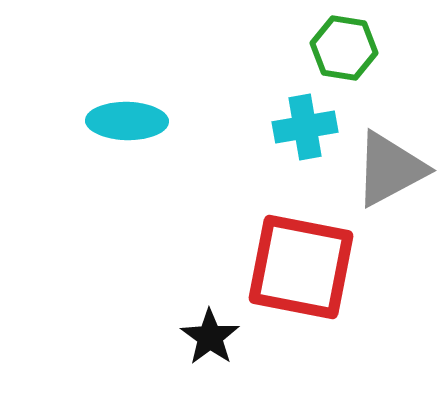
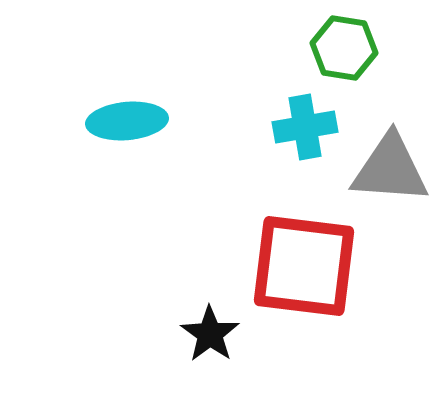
cyan ellipse: rotated 6 degrees counterclockwise
gray triangle: rotated 32 degrees clockwise
red square: moved 3 px right, 1 px up; rotated 4 degrees counterclockwise
black star: moved 3 px up
